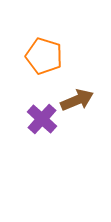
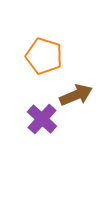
brown arrow: moved 1 px left, 5 px up
